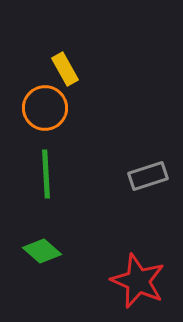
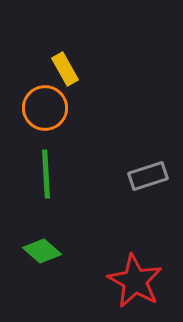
red star: moved 3 px left; rotated 6 degrees clockwise
